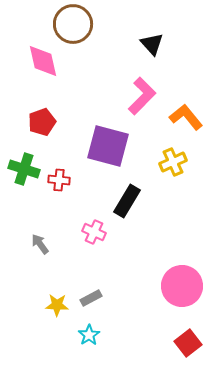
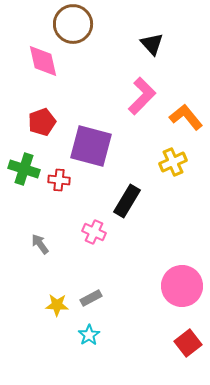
purple square: moved 17 px left
